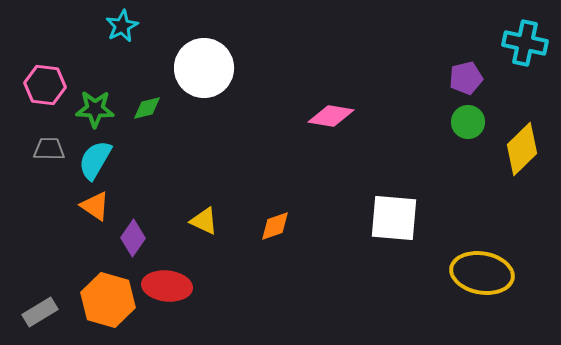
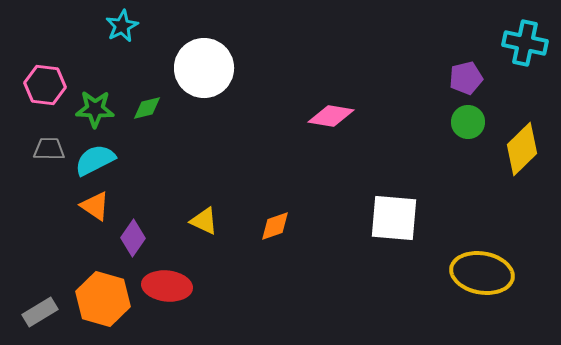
cyan semicircle: rotated 33 degrees clockwise
orange hexagon: moved 5 px left, 1 px up
